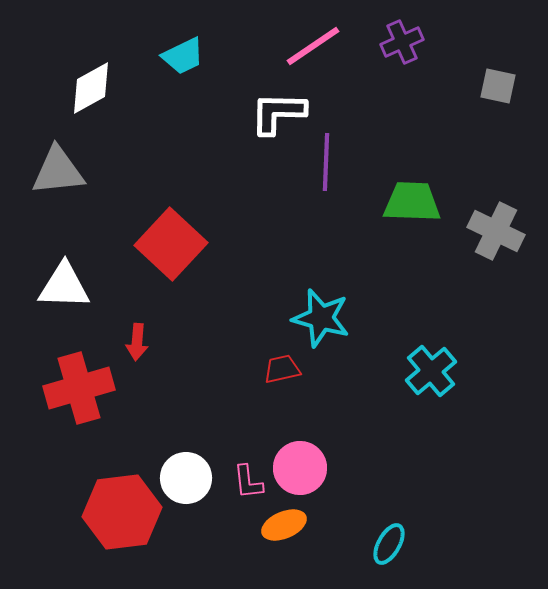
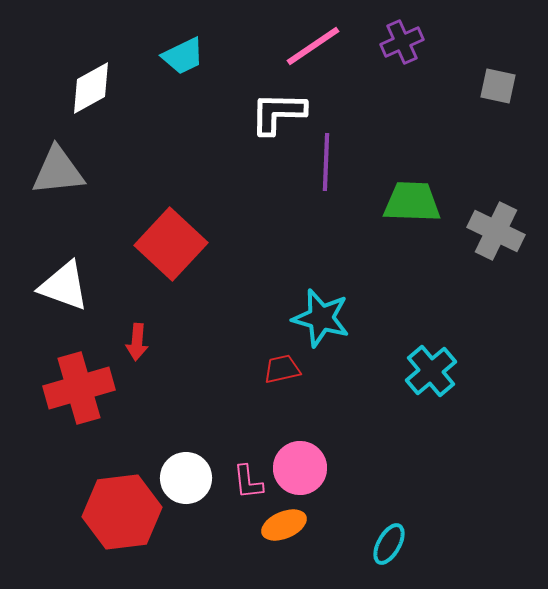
white triangle: rotated 18 degrees clockwise
